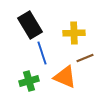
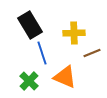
brown line: moved 7 px right, 5 px up
green cross: rotated 30 degrees counterclockwise
